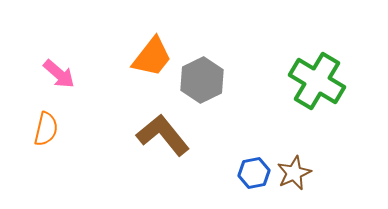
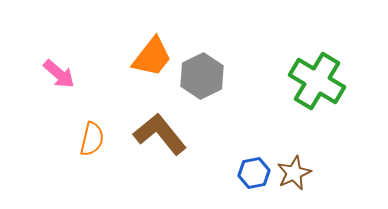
gray hexagon: moved 4 px up
orange semicircle: moved 46 px right, 10 px down
brown L-shape: moved 3 px left, 1 px up
